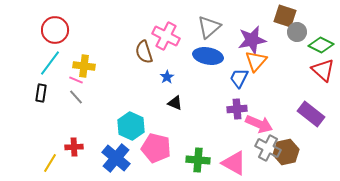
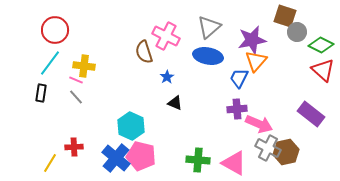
pink pentagon: moved 15 px left, 8 px down
